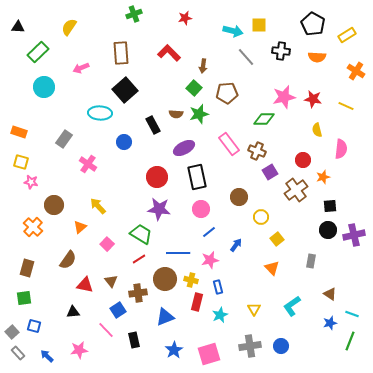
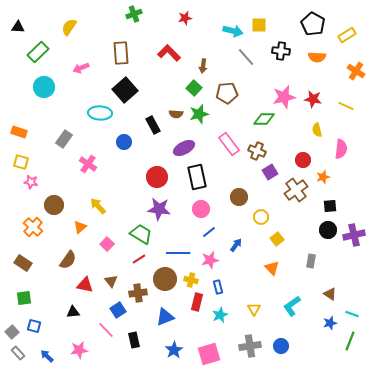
brown rectangle at (27, 268): moved 4 px left, 5 px up; rotated 72 degrees counterclockwise
